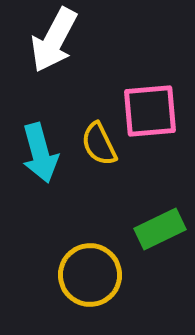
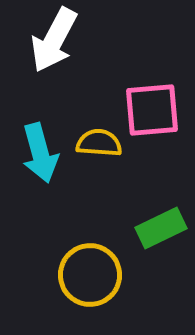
pink square: moved 2 px right, 1 px up
yellow semicircle: moved 1 px up; rotated 120 degrees clockwise
green rectangle: moved 1 px right, 1 px up
